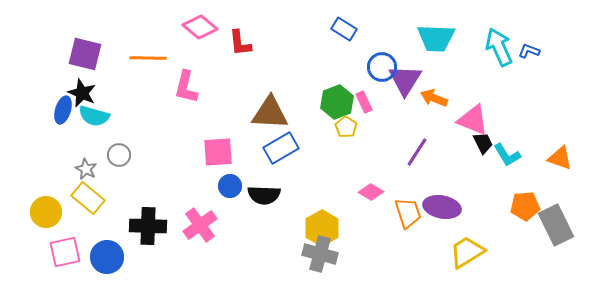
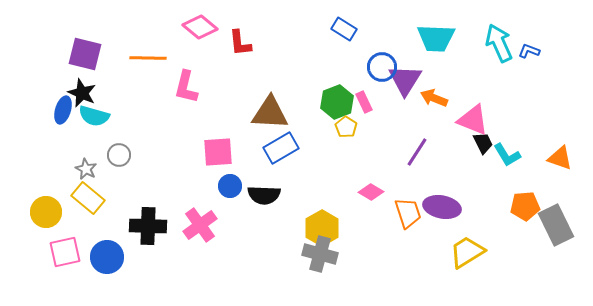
cyan arrow at (499, 47): moved 4 px up
